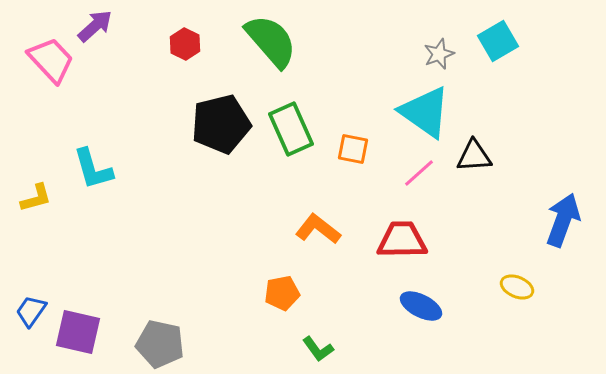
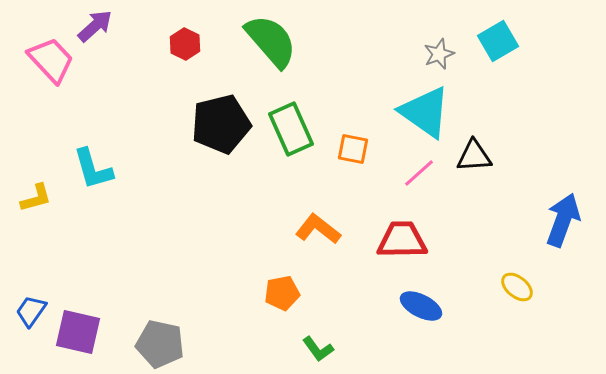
yellow ellipse: rotated 16 degrees clockwise
